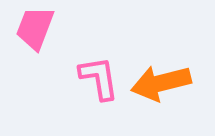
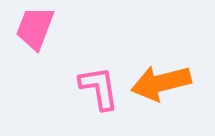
pink L-shape: moved 10 px down
